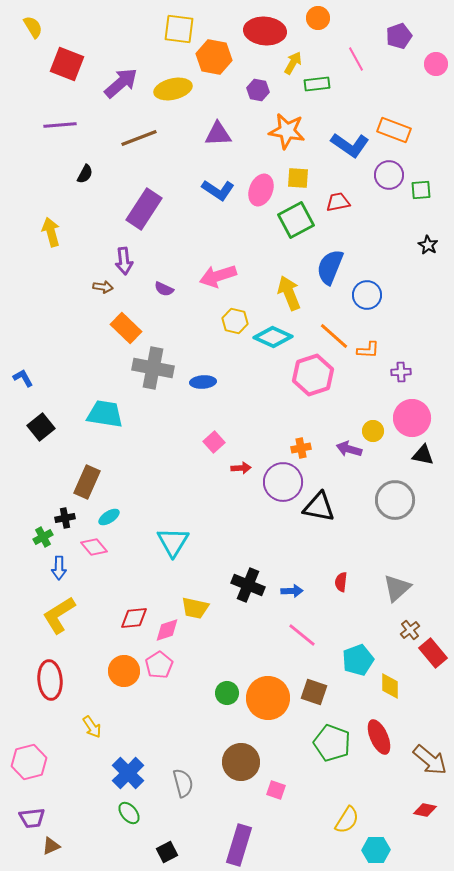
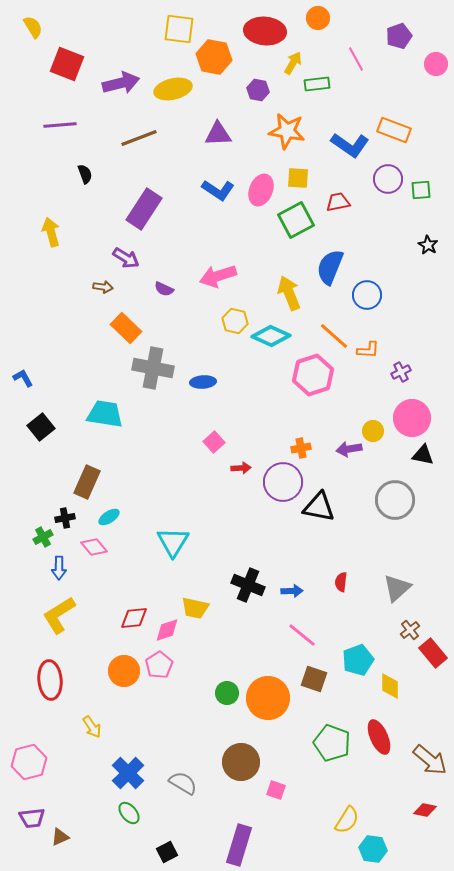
purple arrow at (121, 83): rotated 27 degrees clockwise
black semicircle at (85, 174): rotated 48 degrees counterclockwise
purple circle at (389, 175): moved 1 px left, 4 px down
purple arrow at (124, 261): moved 2 px right, 3 px up; rotated 52 degrees counterclockwise
cyan diamond at (273, 337): moved 2 px left, 1 px up
purple cross at (401, 372): rotated 24 degrees counterclockwise
purple arrow at (349, 449): rotated 25 degrees counterclockwise
brown square at (314, 692): moved 13 px up
gray semicircle at (183, 783): rotated 44 degrees counterclockwise
brown triangle at (51, 846): moved 9 px right, 9 px up
cyan hexagon at (376, 850): moved 3 px left, 1 px up; rotated 8 degrees clockwise
